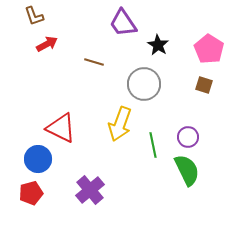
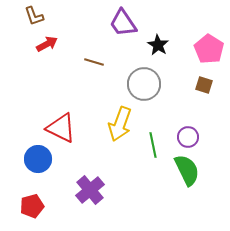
red pentagon: moved 1 px right, 13 px down
